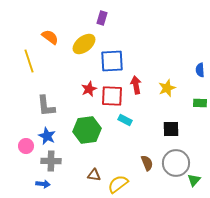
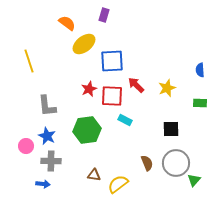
purple rectangle: moved 2 px right, 3 px up
orange semicircle: moved 17 px right, 14 px up
red arrow: rotated 36 degrees counterclockwise
gray L-shape: moved 1 px right
